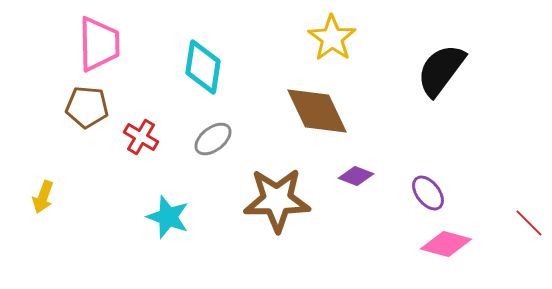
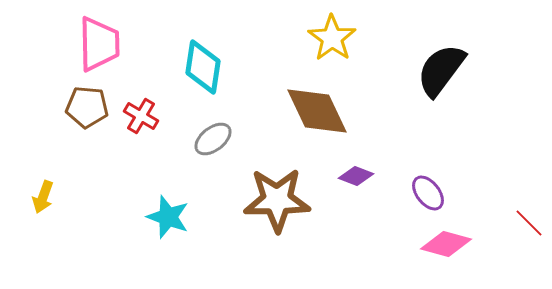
red cross: moved 21 px up
